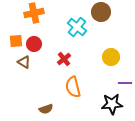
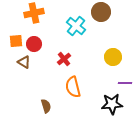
cyan cross: moved 1 px left, 1 px up
yellow circle: moved 2 px right
brown semicircle: moved 3 px up; rotated 88 degrees counterclockwise
